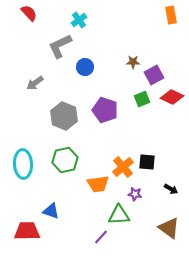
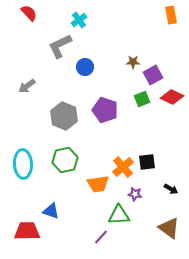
purple square: moved 1 px left
gray arrow: moved 8 px left, 3 px down
black square: rotated 12 degrees counterclockwise
